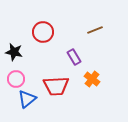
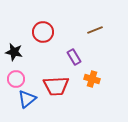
orange cross: rotated 21 degrees counterclockwise
